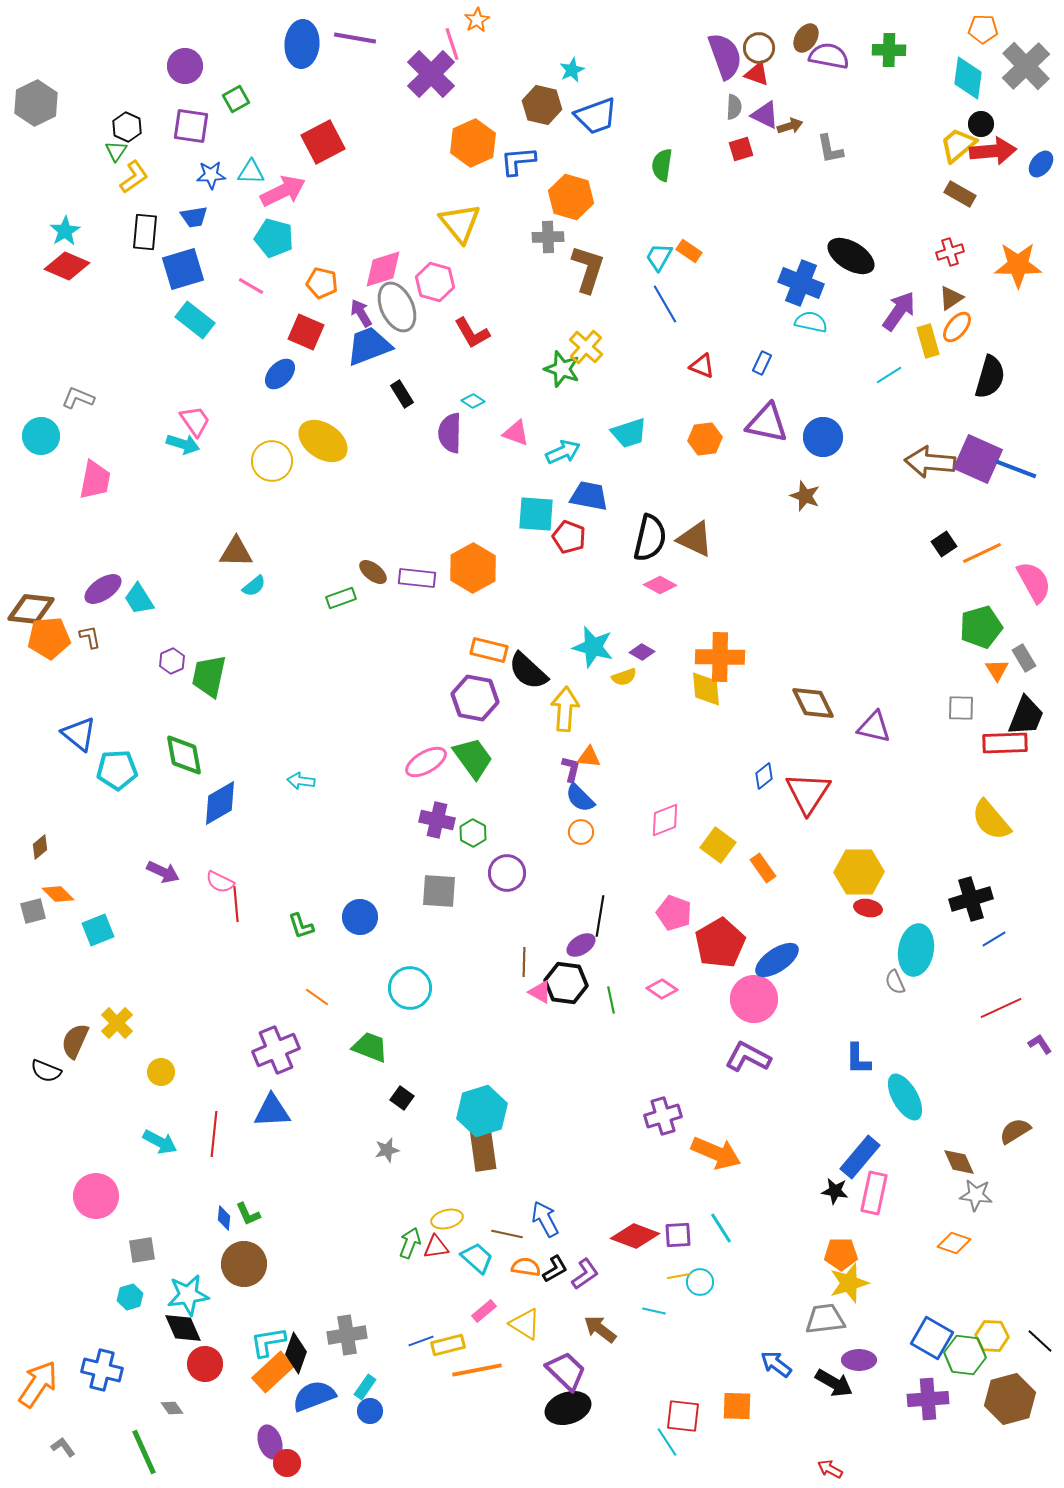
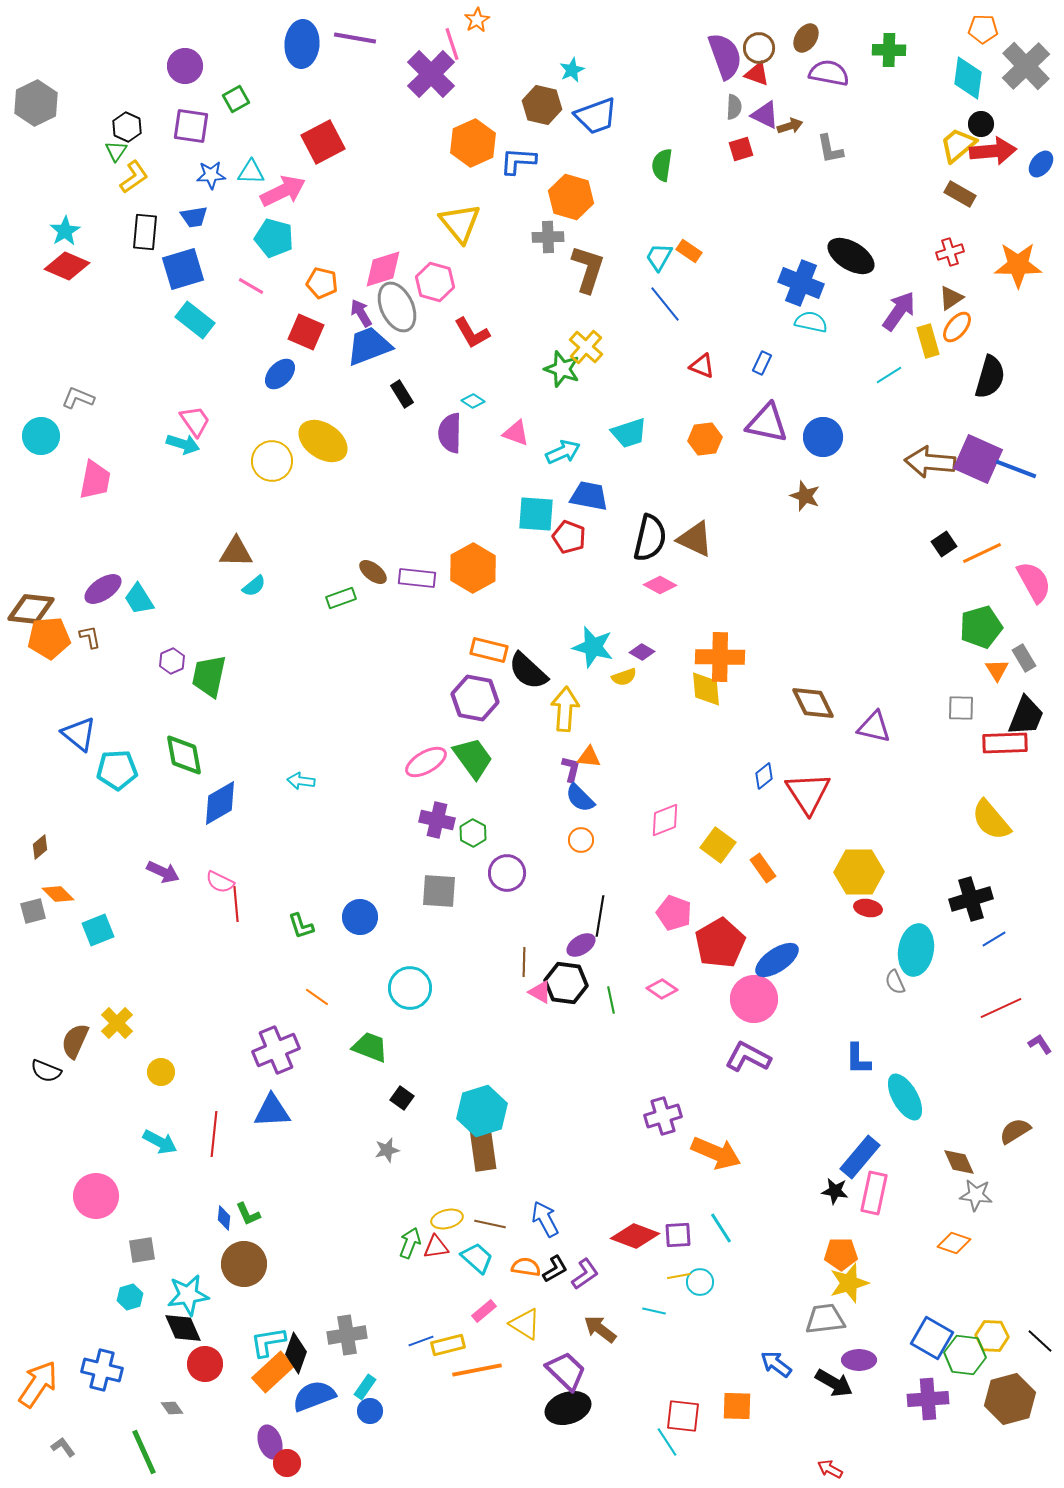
purple semicircle at (829, 56): moved 17 px down
blue L-shape at (518, 161): rotated 9 degrees clockwise
blue line at (665, 304): rotated 9 degrees counterclockwise
red triangle at (808, 793): rotated 6 degrees counterclockwise
orange circle at (581, 832): moved 8 px down
brown line at (507, 1234): moved 17 px left, 10 px up
